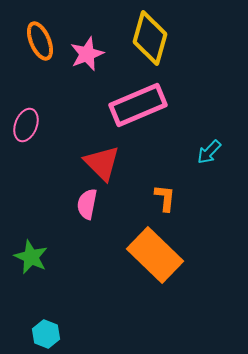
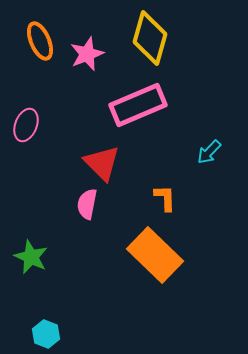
orange L-shape: rotated 8 degrees counterclockwise
